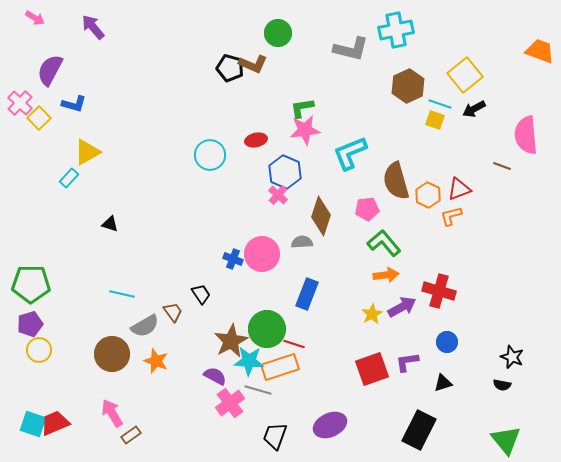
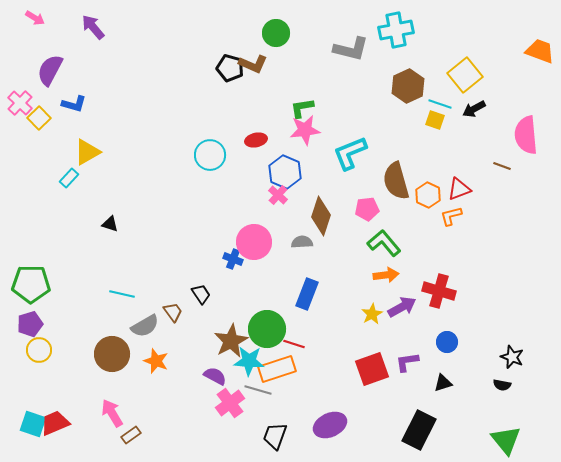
green circle at (278, 33): moved 2 px left
pink circle at (262, 254): moved 8 px left, 12 px up
orange rectangle at (280, 367): moved 3 px left, 2 px down
